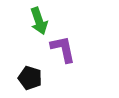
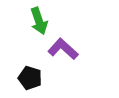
purple L-shape: rotated 36 degrees counterclockwise
